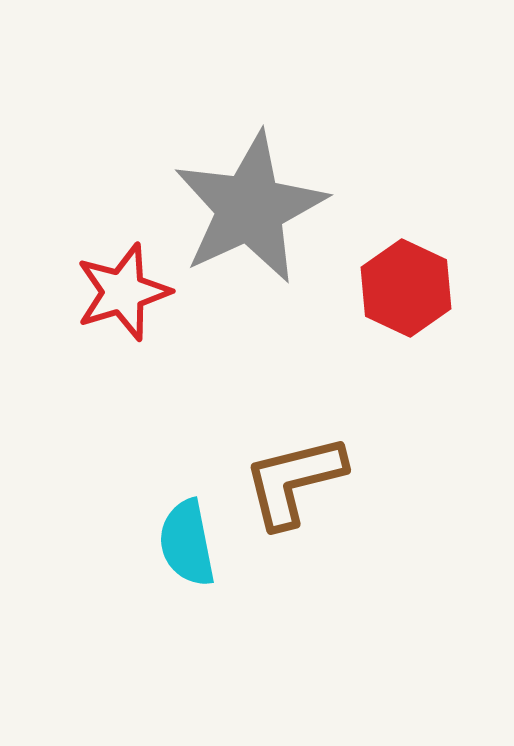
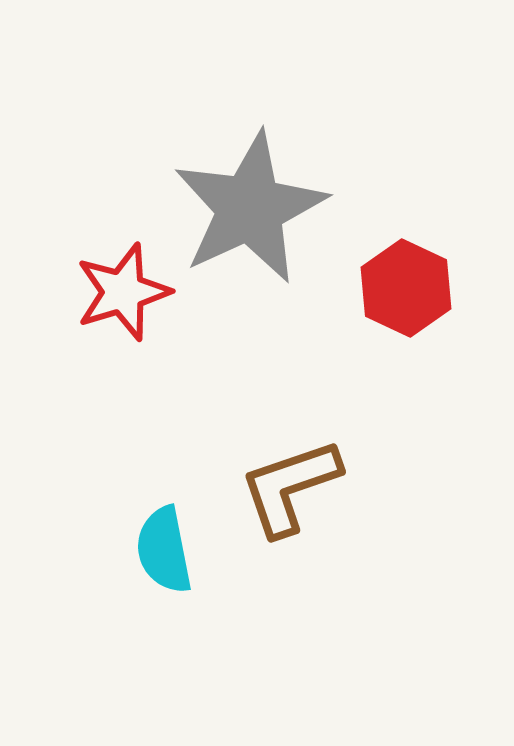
brown L-shape: moved 4 px left, 6 px down; rotated 5 degrees counterclockwise
cyan semicircle: moved 23 px left, 7 px down
